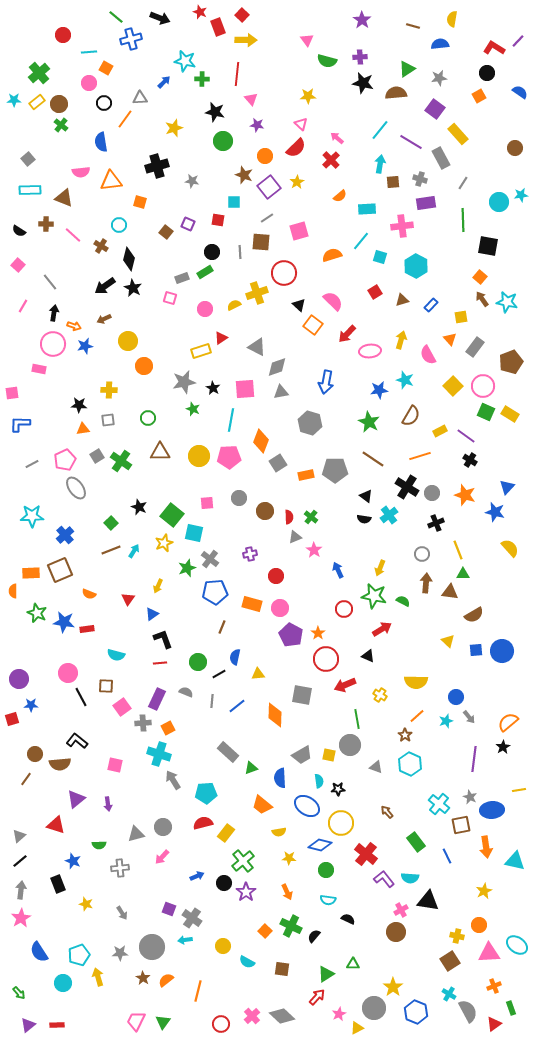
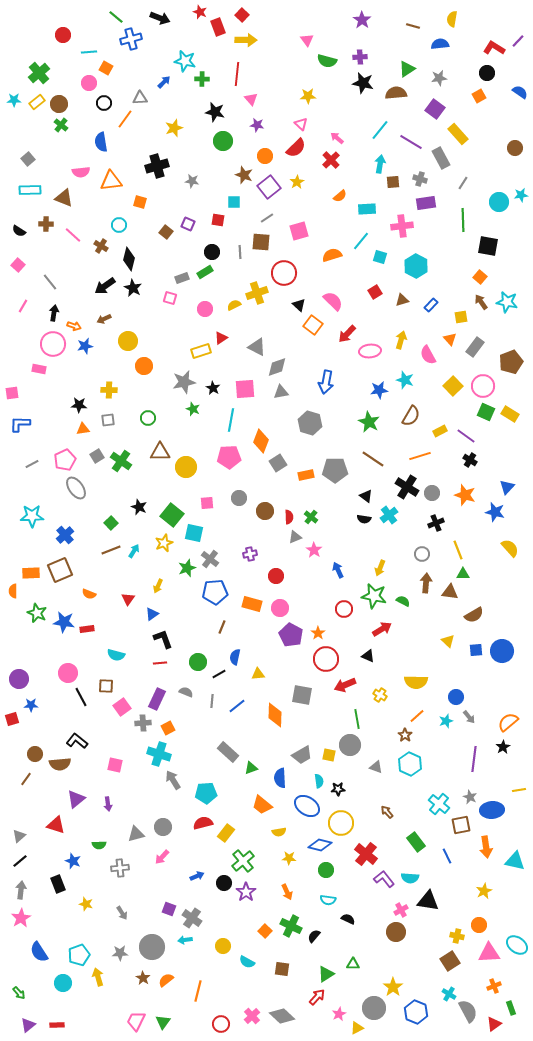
brown arrow at (482, 299): moved 1 px left, 3 px down
yellow circle at (199, 456): moved 13 px left, 11 px down
